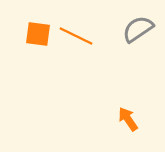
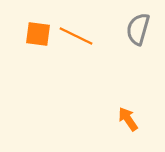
gray semicircle: rotated 40 degrees counterclockwise
